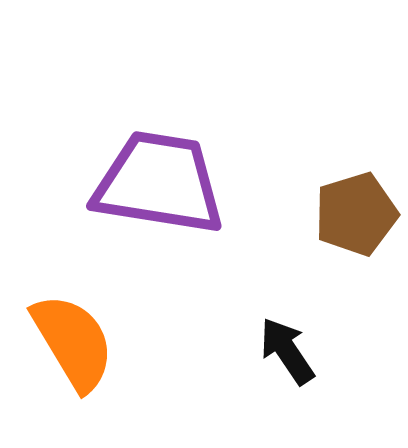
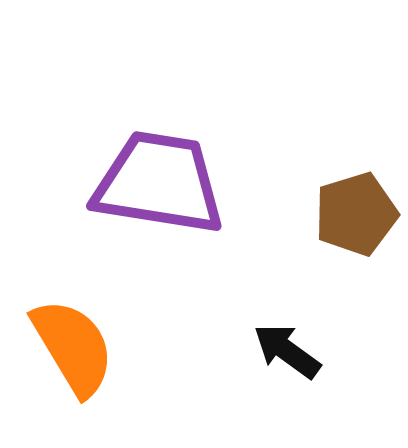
orange semicircle: moved 5 px down
black arrow: rotated 20 degrees counterclockwise
